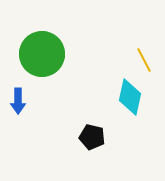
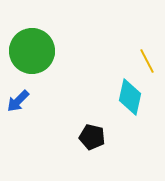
green circle: moved 10 px left, 3 px up
yellow line: moved 3 px right, 1 px down
blue arrow: rotated 45 degrees clockwise
